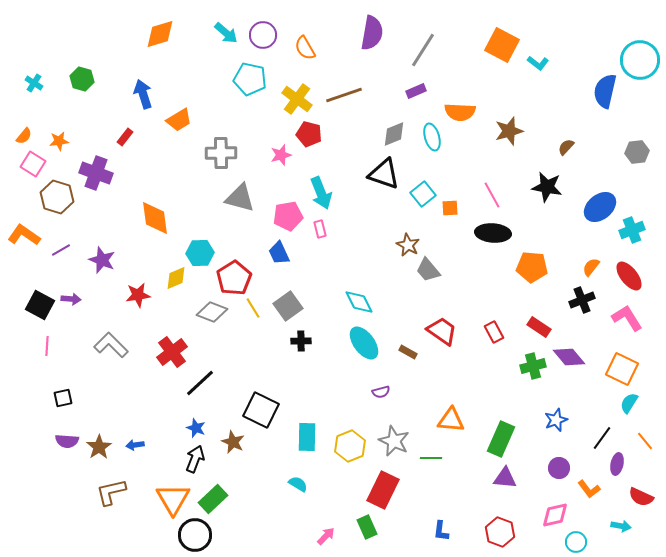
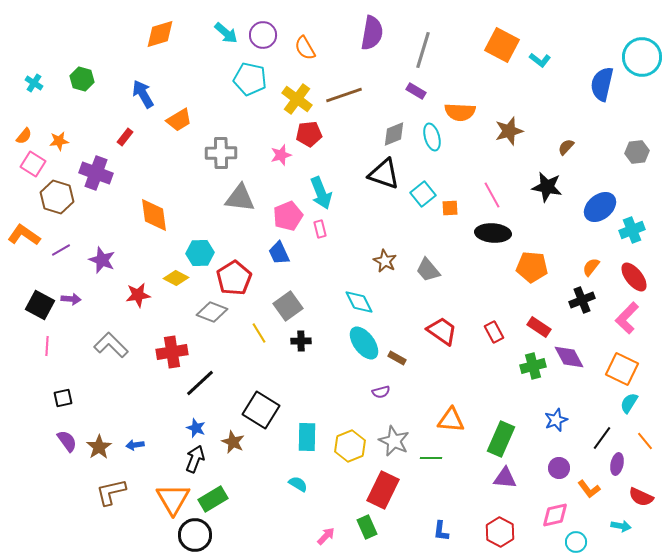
gray line at (423, 50): rotated 15 degrees counterclockwise
cyan circle at (640, 60): moved 2 px right, 3 px up
cyan L-shape at (538, 63): moved 2 px right, 3 px up
purple rectangle at (416, 91): rotated 54 degrees clockwise
blue semicircle at (605, 91): moved 3 px left, 7 px up
blue arrow at (143, 94): rotated 12 degrees counterclockwise
red pentagon at (309, 134): rotated 20 degrees counterclockwise
gray triangle at (240, 198): rotated 8 degrees counterclockwise
pink pentagon at (288, 216): rotated 12 degrees counterclockwise
orange diamond at (155, 218): moved 1 px left, 3 px up
brown star at (408, 245): moved 23 px left, 16 px down
red ellipse at (629, 276): moved 5 px right, 1 px down
yellow diamond at (176, 278): rotated 50 degrees clockwise
yellow line at (253, 308): moved 6 px right, 25 px down
pink L-shape at (627, 318): rotated 104 degrees counterclockwise
red cross at (172, 352): rotated 28 degrees clockwise
brown rectangle at (408, 352): moved 11 px left, 6 px down
purple diamond at (569, 357): rotated 12 degrees clockwise
black square at (261, 410): rotated 6 degrees clockwise
purple semicircle at (67, 441): rotated 130 degrees counterclockwise
green rectangle at (213, 499): rotated 12 degrees clockwise
red hexagon at (500, 532): rotated 8 degrees clockwise
